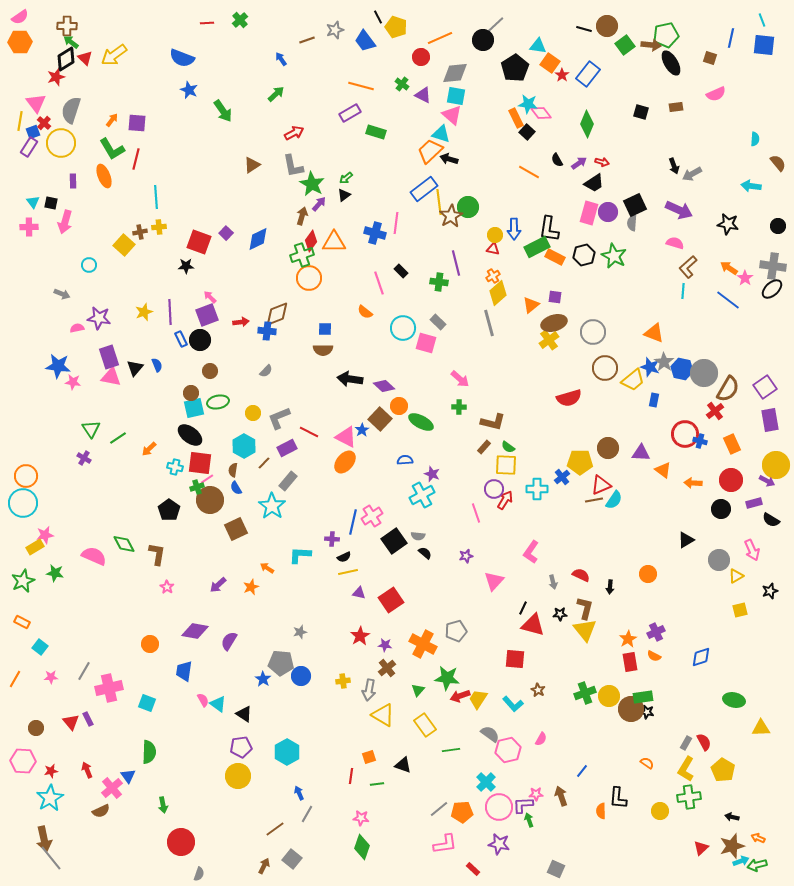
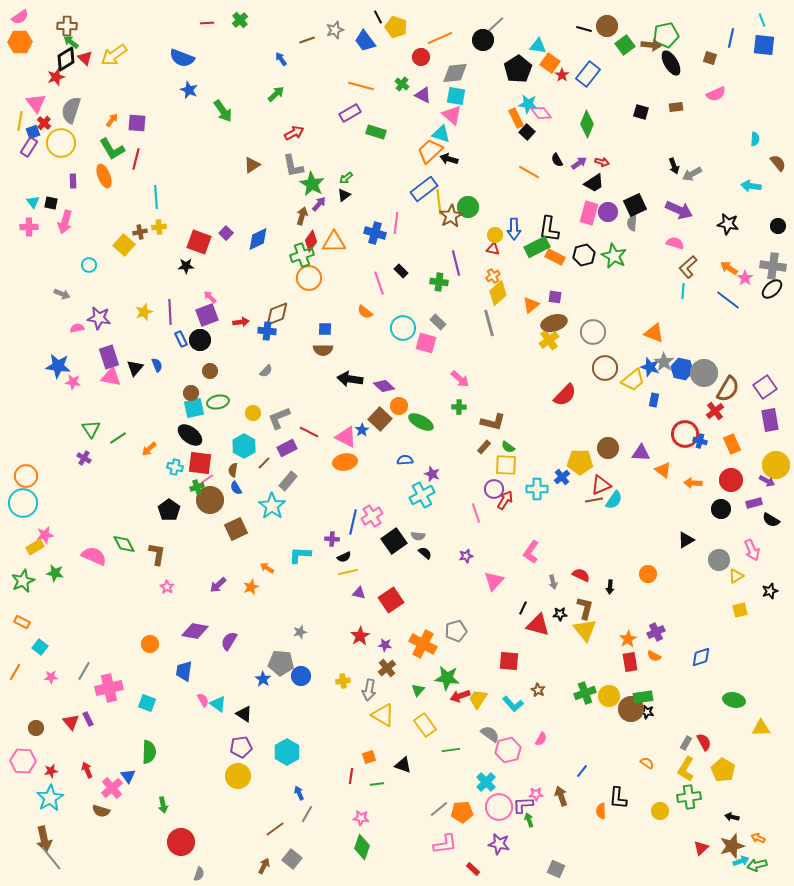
black pentagon at (515, 68): moved 3 px right, 1 px down
red semicircle at (569, 398): moved 4 px left, 3 px up; rotated 30 degrees counterclockwise
orange ellipse at (345, 462): rotated 40 degrees clockwise
red triangle at (533, 625): moved 5 px right
red square at (515, 659): moved 6 px left, 2 px down
orange line at (15, 679): moved 7 px up
brown semicircle at (101, 811): rotated 42 degrees clockwise
